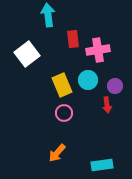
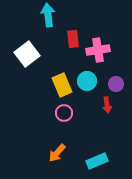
cyan circle: moved 1 px left, 1 px down
purple circle: moved 1 px right, 2 px up
cyan rectangle: moved 5 px left, 4 px up; rotated 15 degrees counterclockwise
